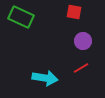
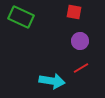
purple circle: moved 3 px left
cyan arrow: moved 7 px right, 3 px down
